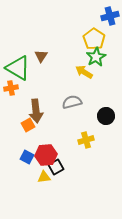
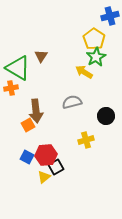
yellow triangle: rotated 32 degrees counterclockwise
